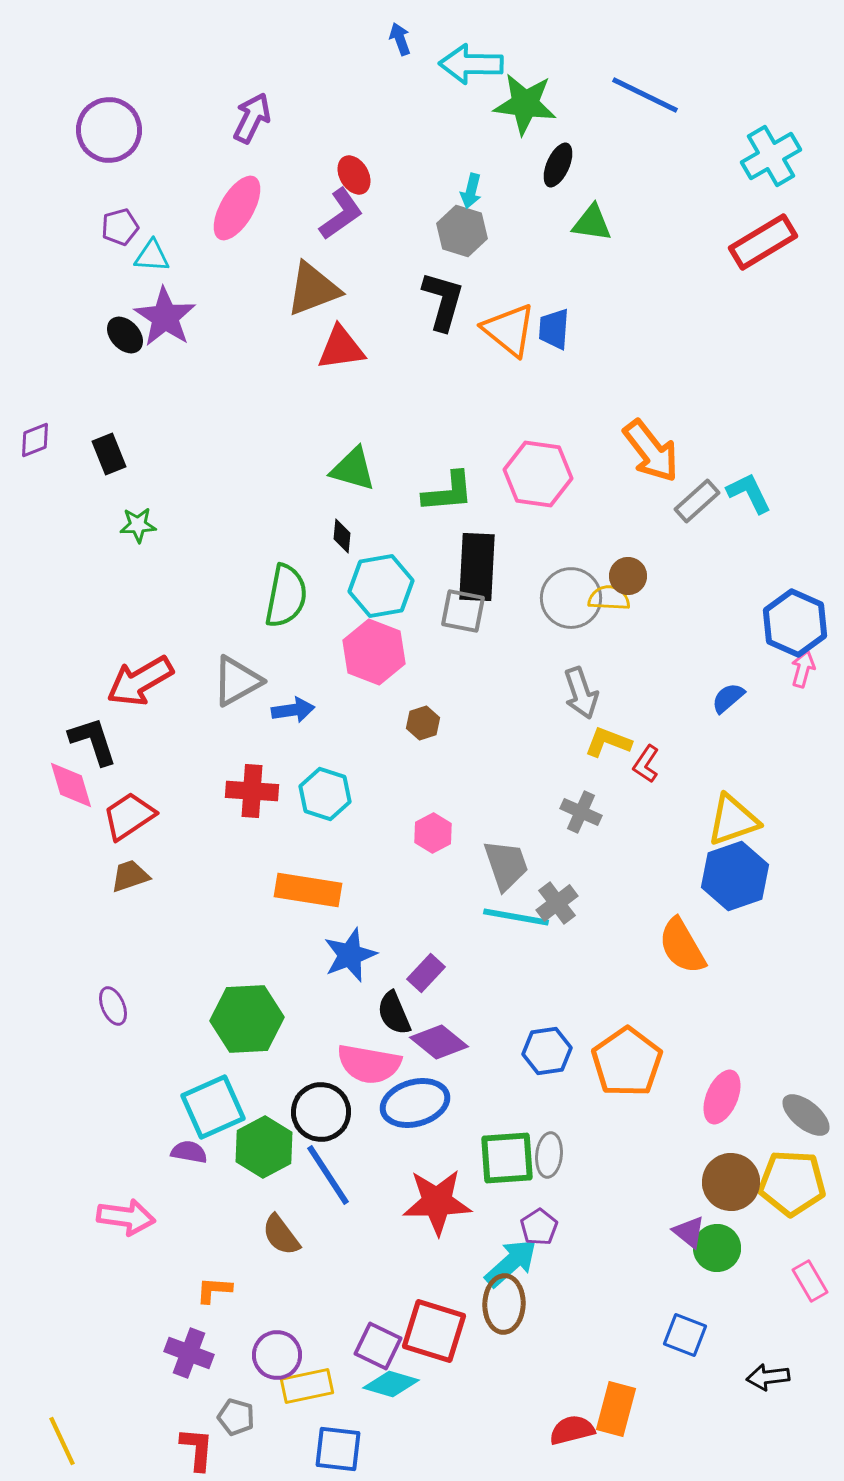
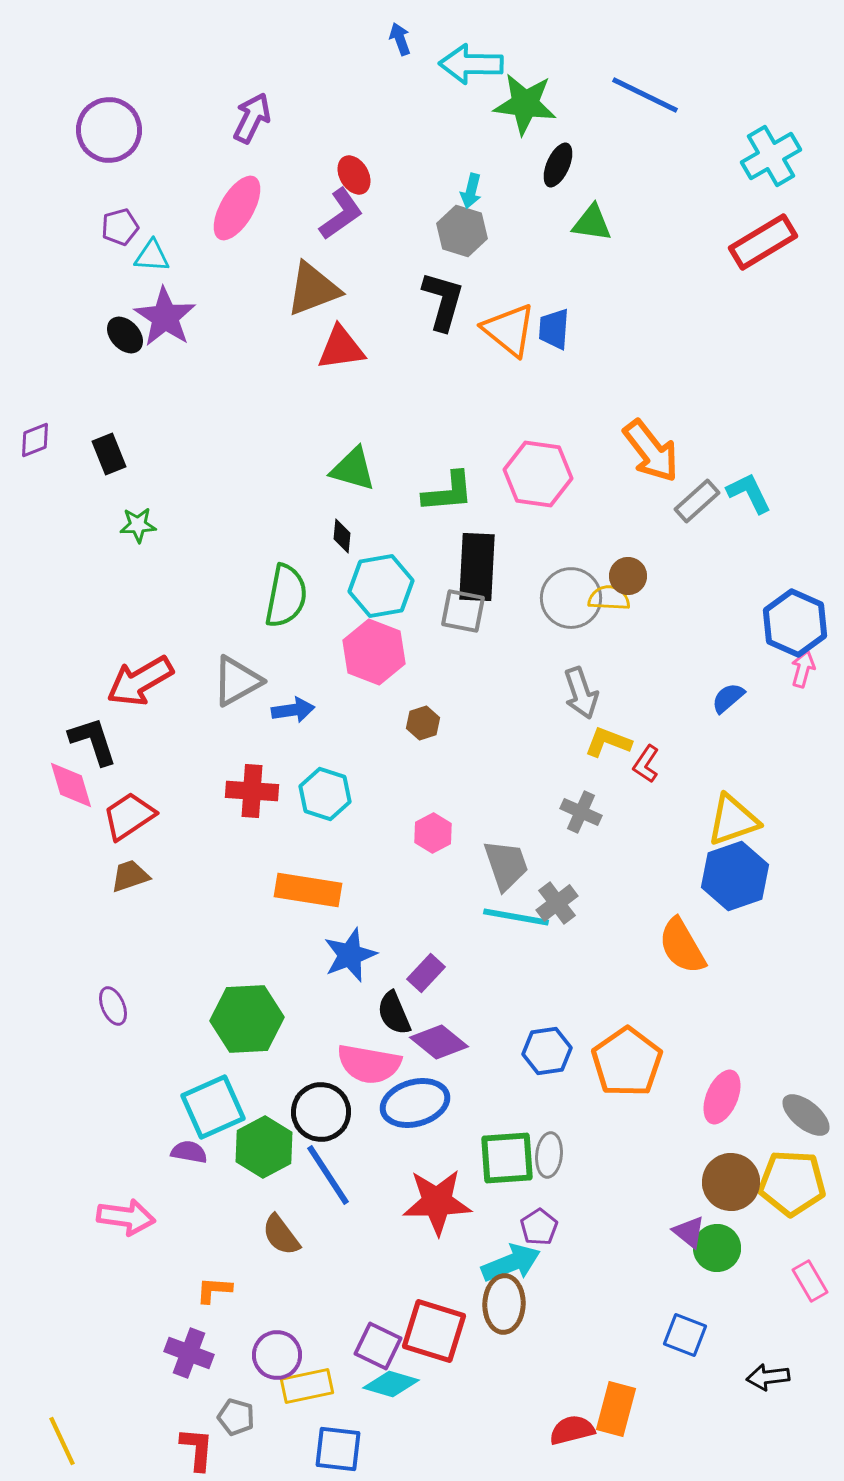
cyan arrow at (511, 1263): rotated 20 degrees clockwise
